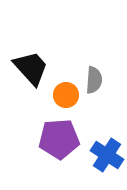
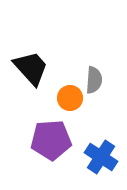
orange circle: moved 4 px right, 3 px down
purple pentagon: moved 8 px left, 1 px down
blue cross: moved 6 px left, 2 px down
